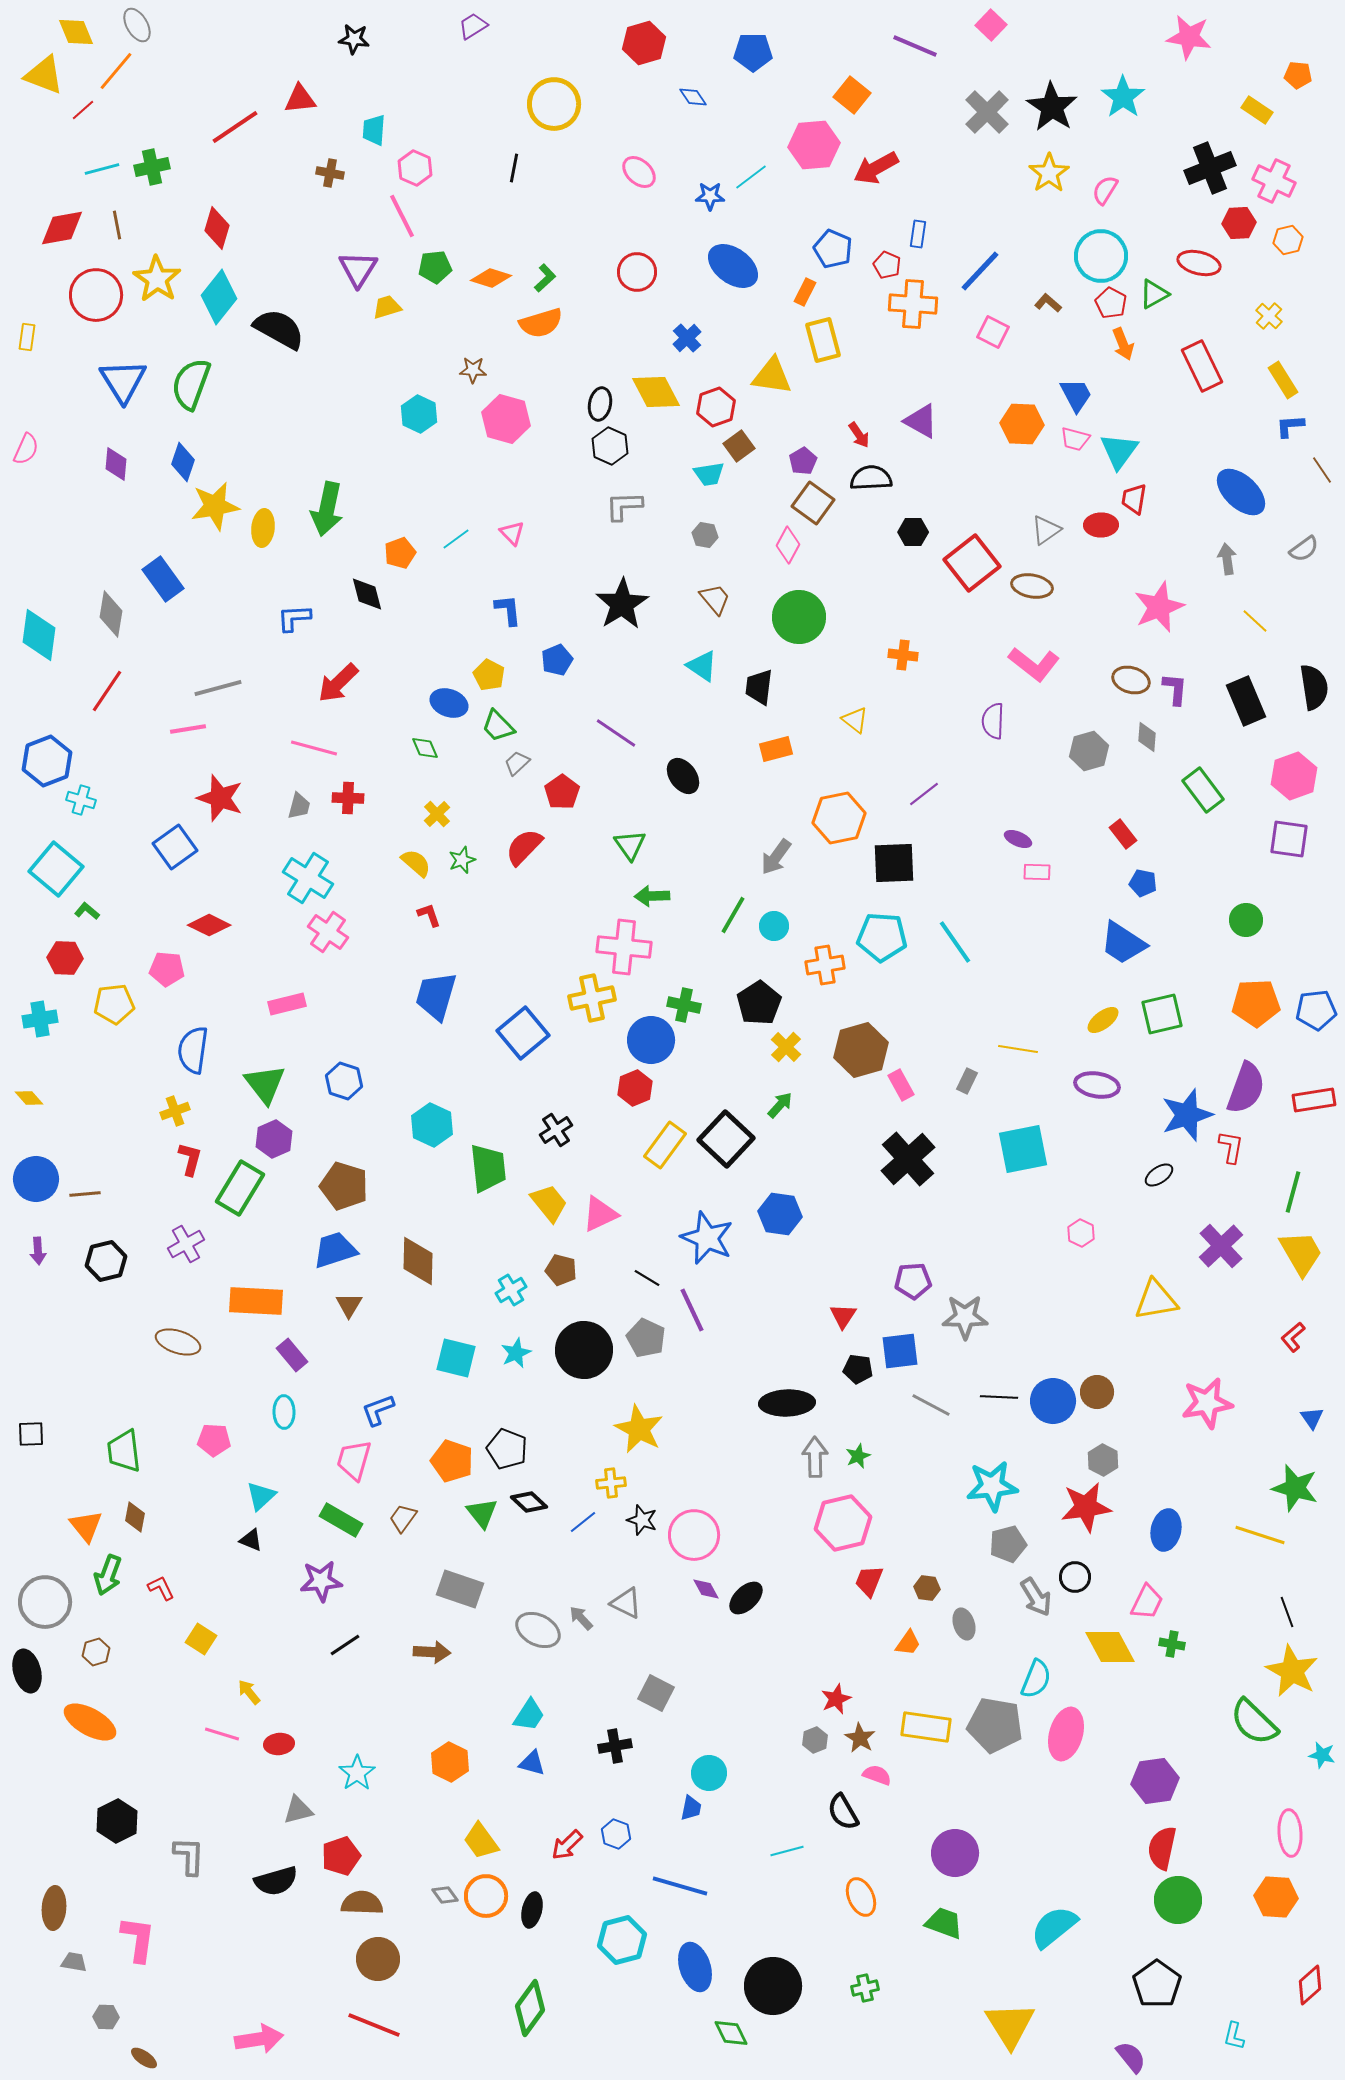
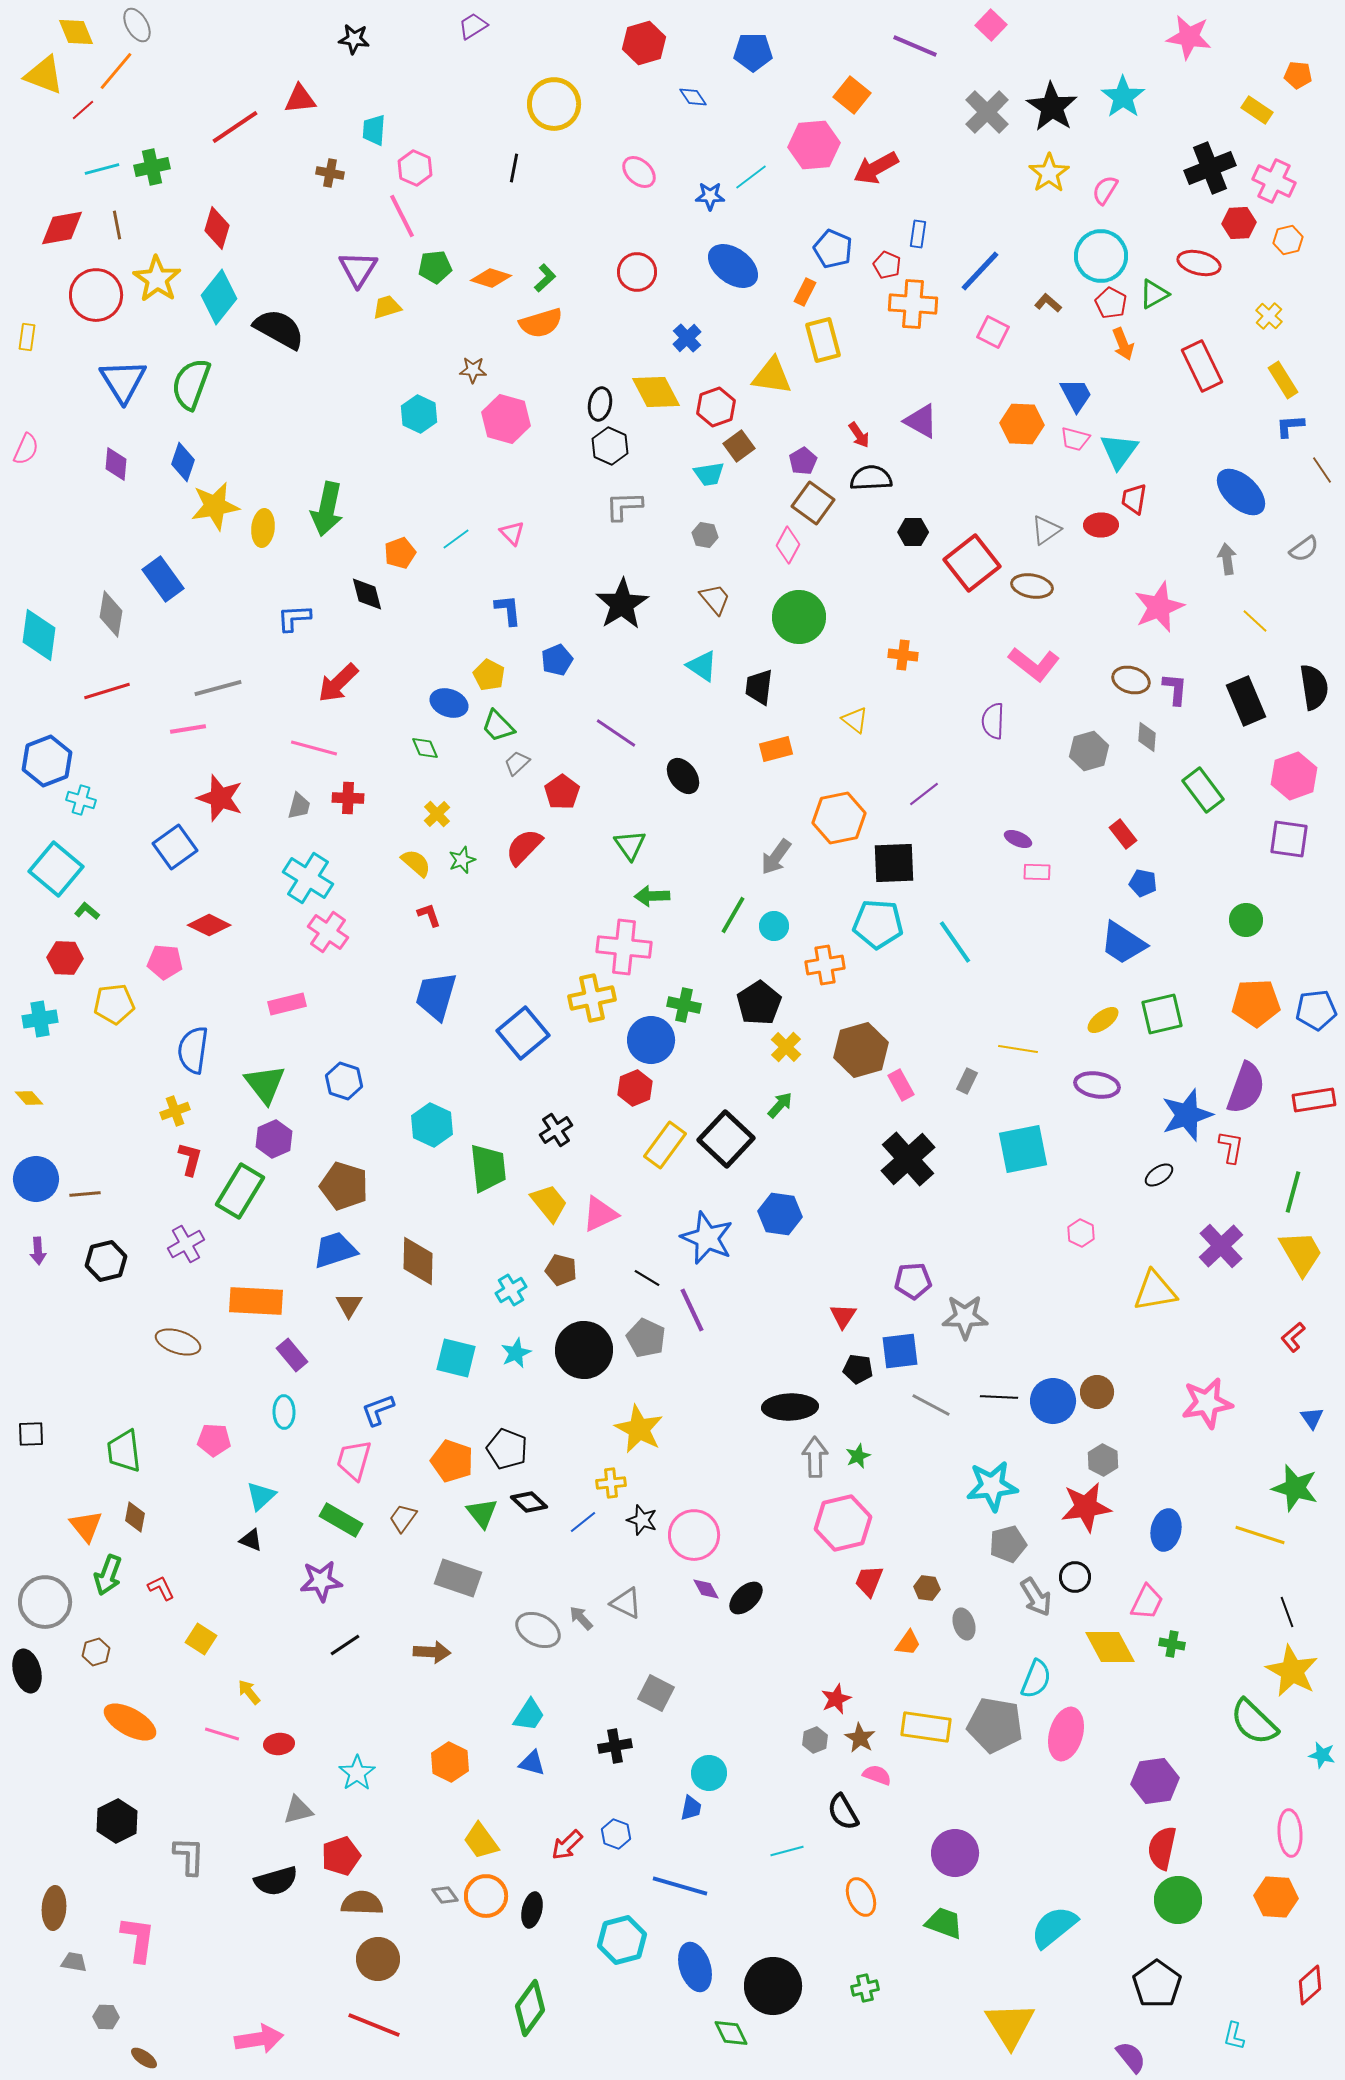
red line at (107, 691): rotated 39 degrees clockwise
cyan pentagon at (882, 937): moved 4 px left, 13 px up
pink pentagon at (167, 969): moved 2 px left, 7 px up
green rectangle at (240, 1188): moved 3 px down
yellow triangle at (1156, 1300): moved 1 px left, 9 px up
black ellipse at (787, 1403): moved 3 px right, 4 px down
gray rectangle at (460, 1589): moved 2 px left, 11 px up
orange ellipse at (90, 1722): moved 40 px right
